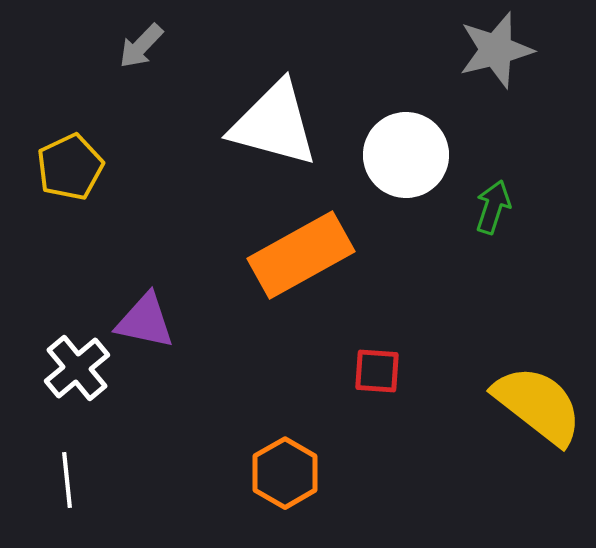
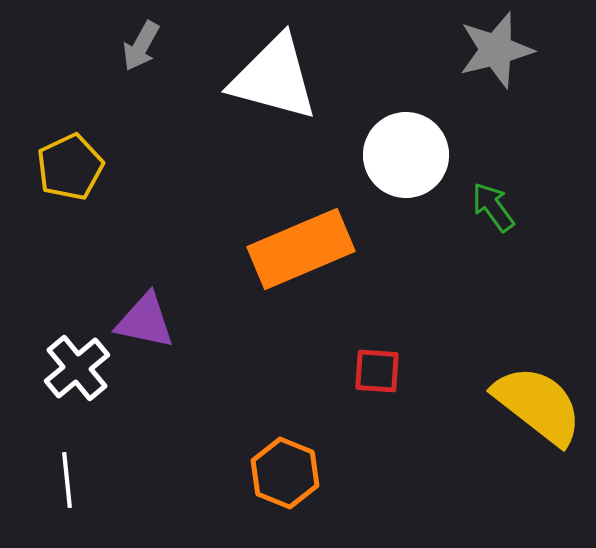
gray arrow: rotated 15 degrees counterclockwise
white triangle: moved 46 px up
green arrow: rotated 54 degrees counterclockwise
orange rectangle: moved 6 px up; rotated 6 degrees clockwise
orange hexagon: rotated 8 degrees counterclockwise
